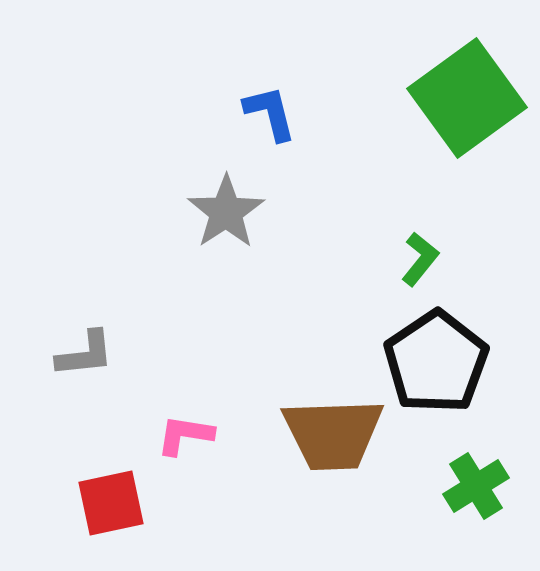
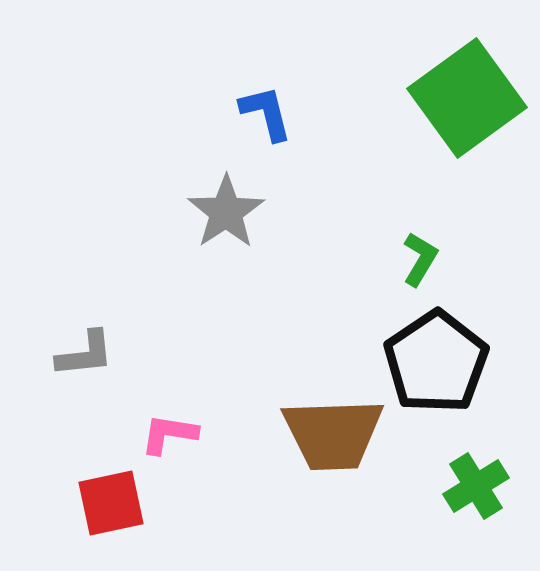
blue L-shape: moved 4 px left
green L-shape: rotated 8 degrees counterclockwise
pink L-shape: moved 16 px left, 1 px up
